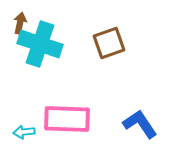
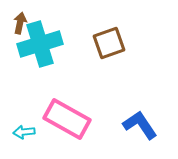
cyan cross: rotated 36 degrees counterclockwise
pink rectangle: rotated 27 degrees clockwise
blue L-shape: moved 1 px down
